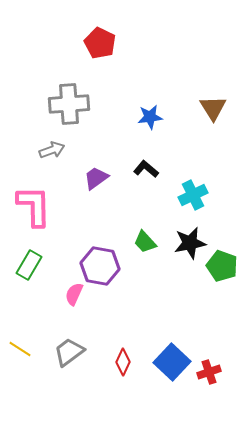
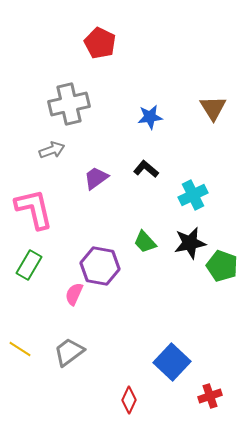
gray cross: rotated 9 degrees counterclockwise
pink L-shape: moved 3 px down; rotated 12 degrees counterclockwise
red diamond: moved 6 px right, 38 px down
red cross: moved 1 px right, 24 px down
